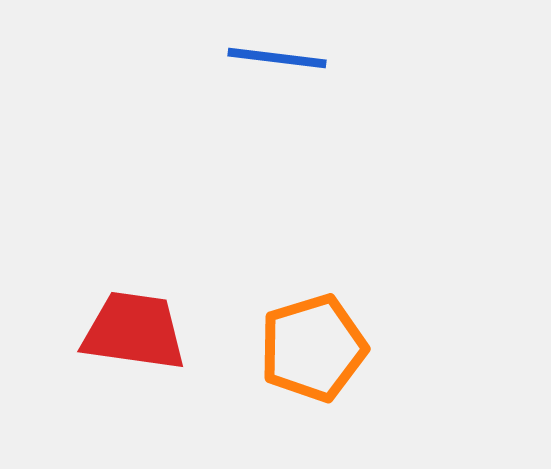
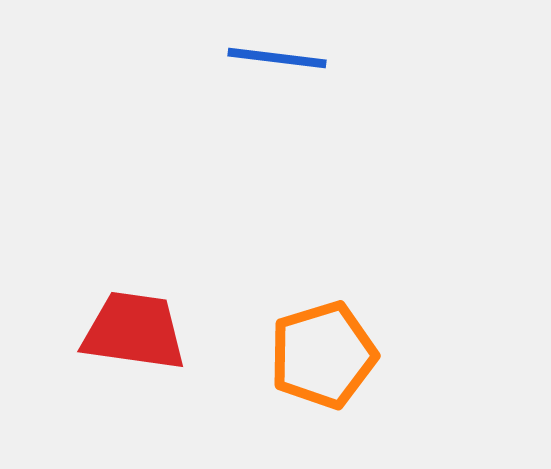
orange pentagon: moved 10 px right, 7 px down
